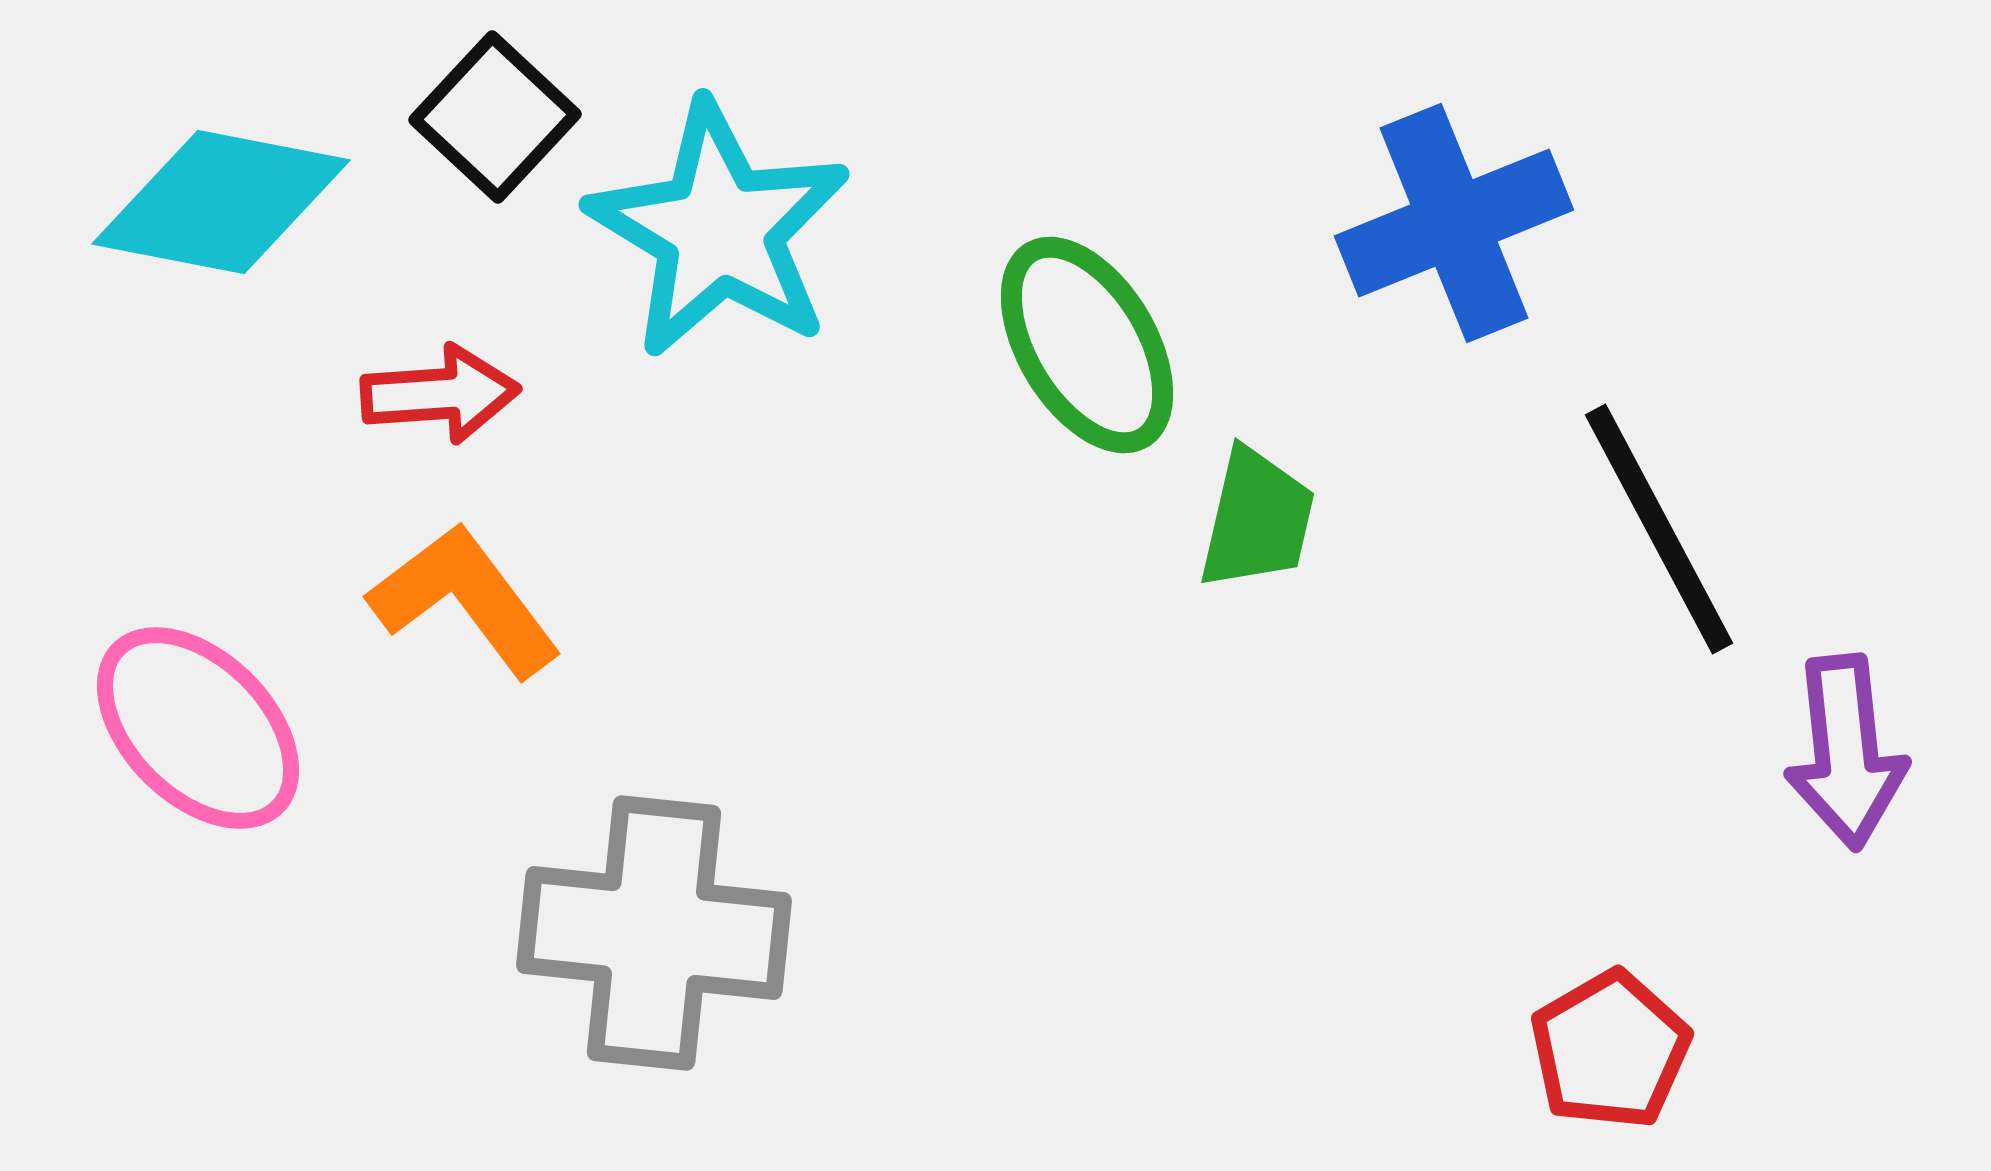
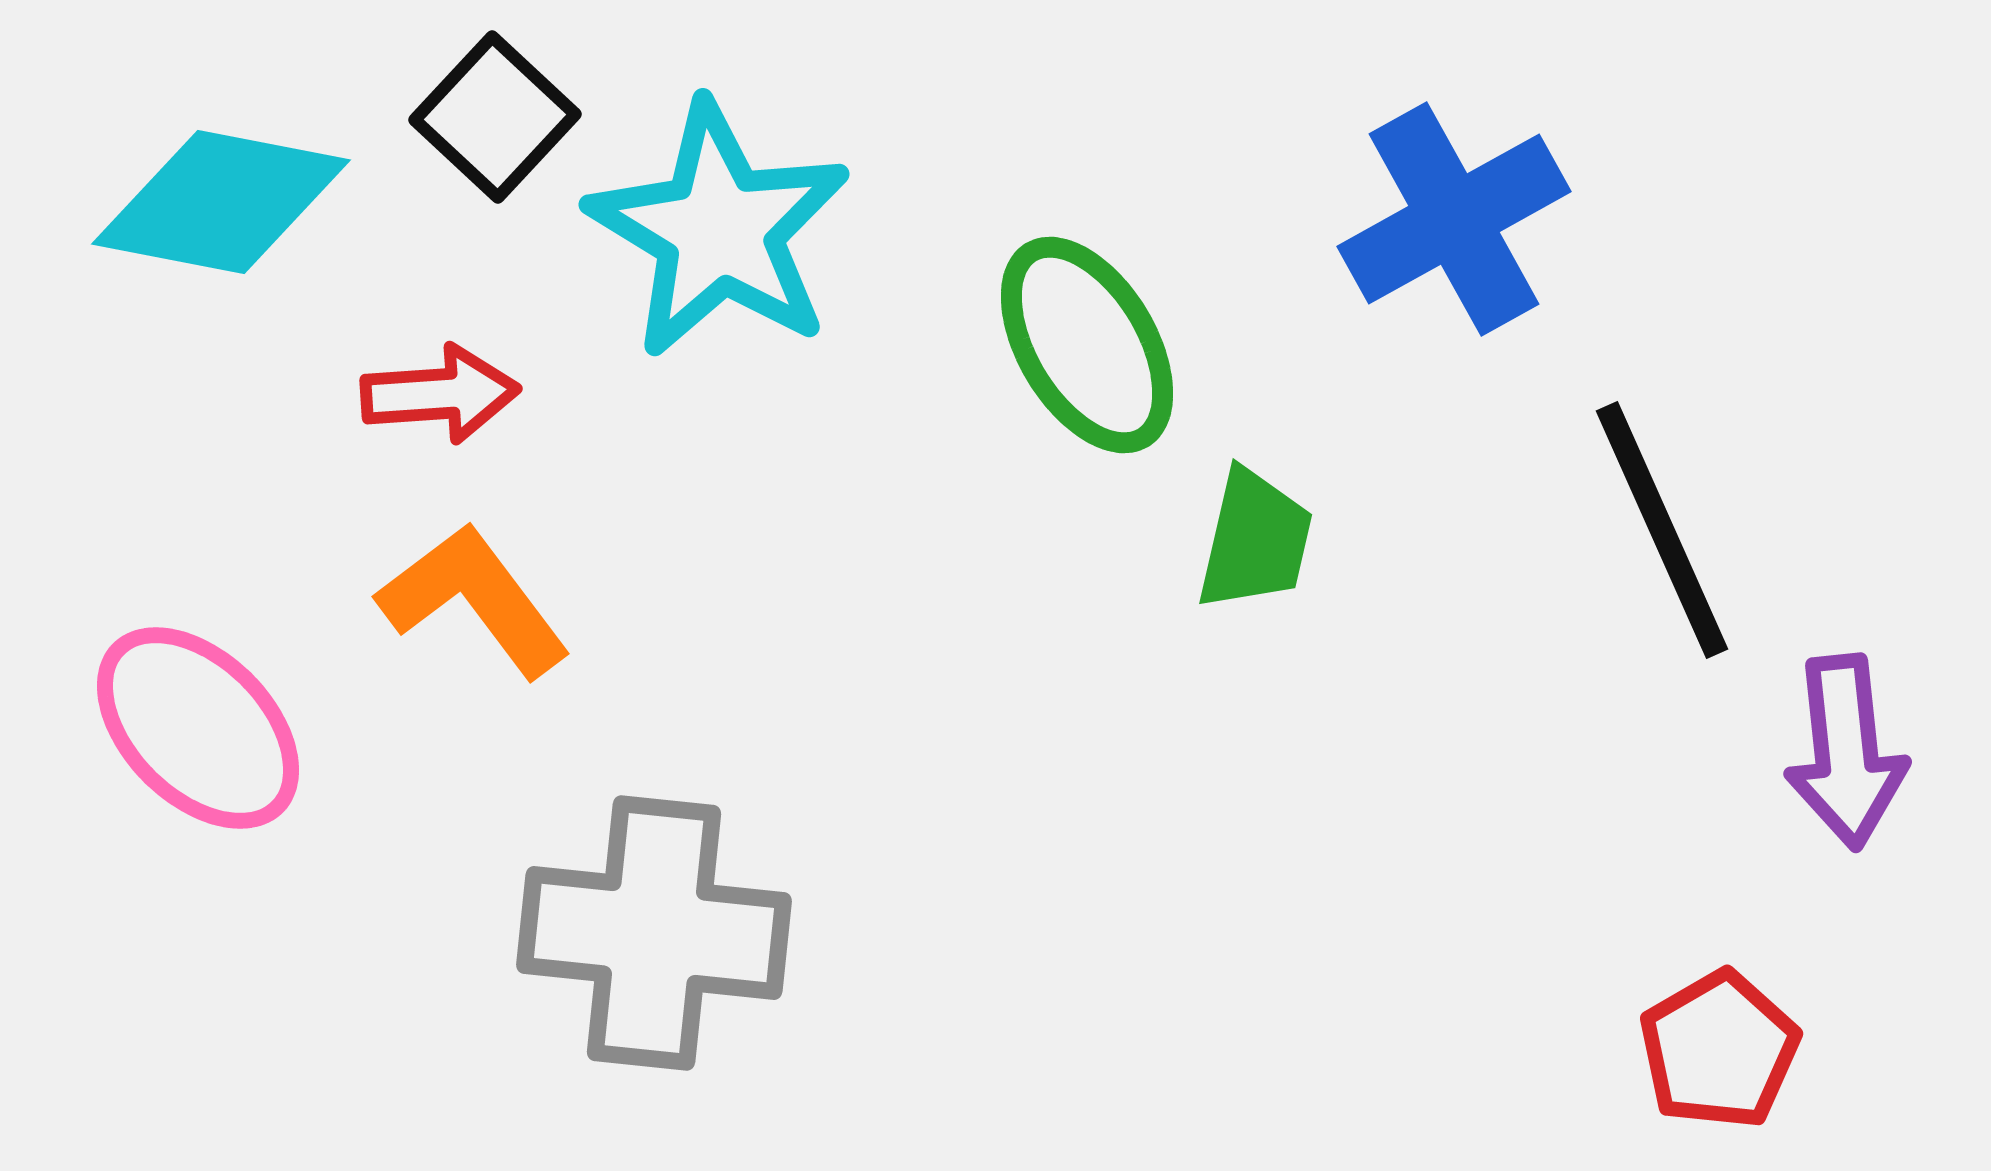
blue cross: moved 4 px up; rotated 7 degrees counterclockwise
green trapezoid: moved 2 px left, 21 px down
black line: moved 3 px right, 1 px down; rotated 4 degrees clockwise
orange L-shape: moved 9 px right
red pentagon: moved 109 px right
